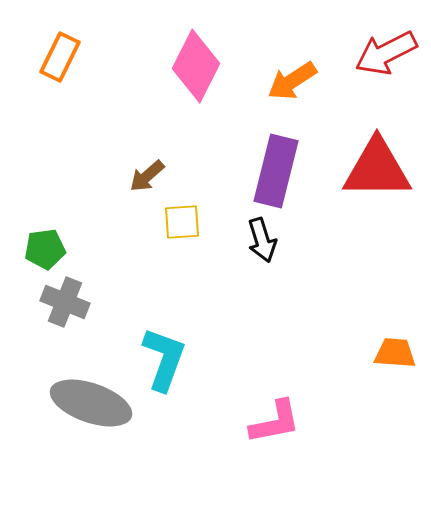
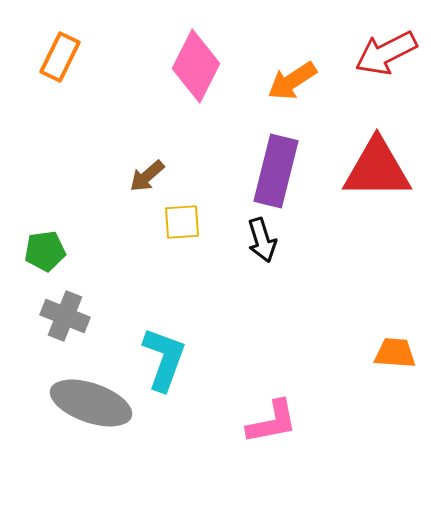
green pentagon: moved 2 px down
gray cross: moved 14 px down
pink L-shape: moved 3 px left
